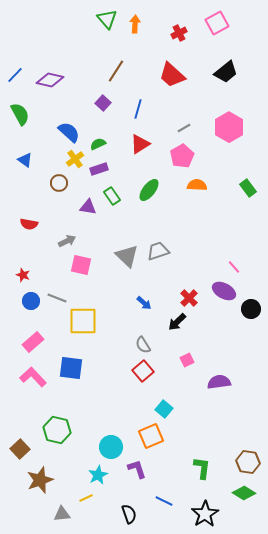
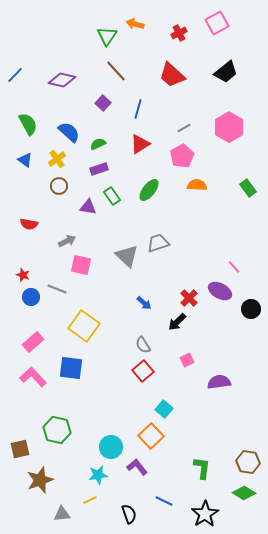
green triangle at (107, 19): moved 17 px down; rotated 15 degrees clockwise
orange arrow at (135, 24): rotated 78 degrees counterclockwise
brown line at (116, 71): rotated 75 degrees counterclockwise
purple diamond at (50, 80): moved 12 px right
green semicircle at (20, 114): moved 8 px right, 10 px down
yellow cross at (75, 159): moved 18 px left
brown circle at (59, 183): moved 3 px down
gray trapezoid at (158, 251): moved 8 px up
purple ellipse at (224, 291): moved 4 px left
gray line at (57, 298): moved 9 px up
blue circle at (31, 301): moved 4 px up
yellow square at (83, 321): moved 1 px right, 5 px down; rotated 36 degrees clockwise
orange square at (151, 436): rotated 20 degrees counterclockwise
brown square at (20, 449): rotated 30 degrees clockwise
purple L-shape at (137, 469): moved 2 px up; rotated 20 degrees counterclockwise
cyan star at (98, 475): rotated 18 degrees clockwise
yellow line at (86, 498): moved 4 px right, 2 px down
